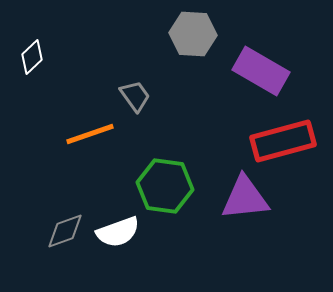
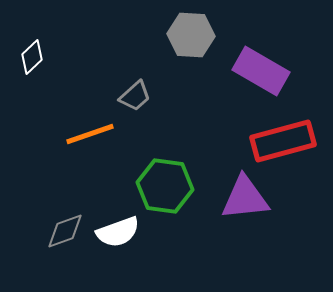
gray hexagon: moved 2 px left, 1 px down
gray trapezoid: rotated 84 degrees clockwise
